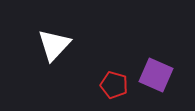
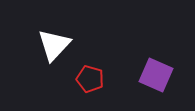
red pentagon: moved 24 px left, 6 px up
